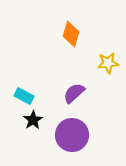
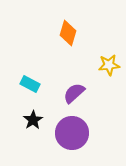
orange diamond: moved 3 px left, 1 px up
yellow star: moved 1 px right, 2 px down
cyan rectangle: moved 6 px right, 12 px up
purple circle: moved 2 px up
